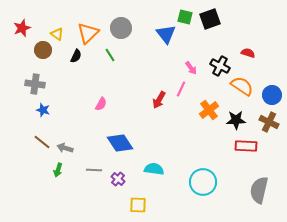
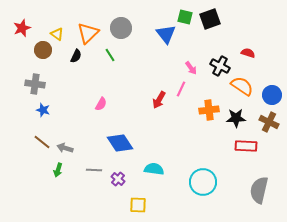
orange cross: rotated 30 degrees clockwise
black star: moved 2 px up
